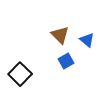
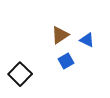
brown triangle: rotated 42 degrees clockwise
blue triangle: rotated 14 degrees counterclockwise
